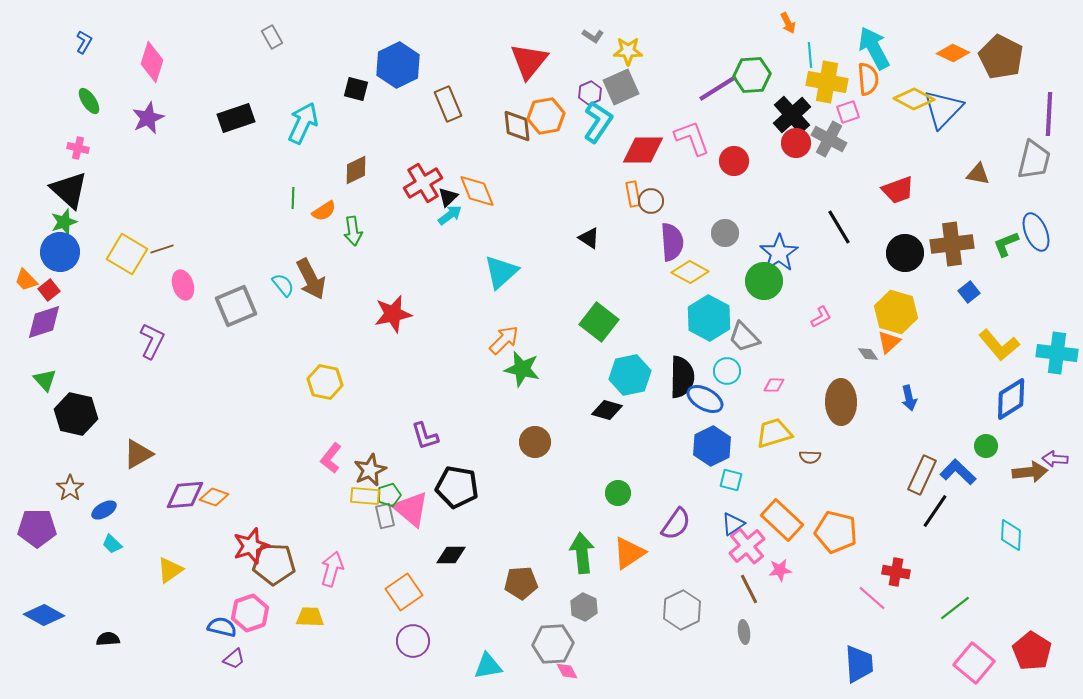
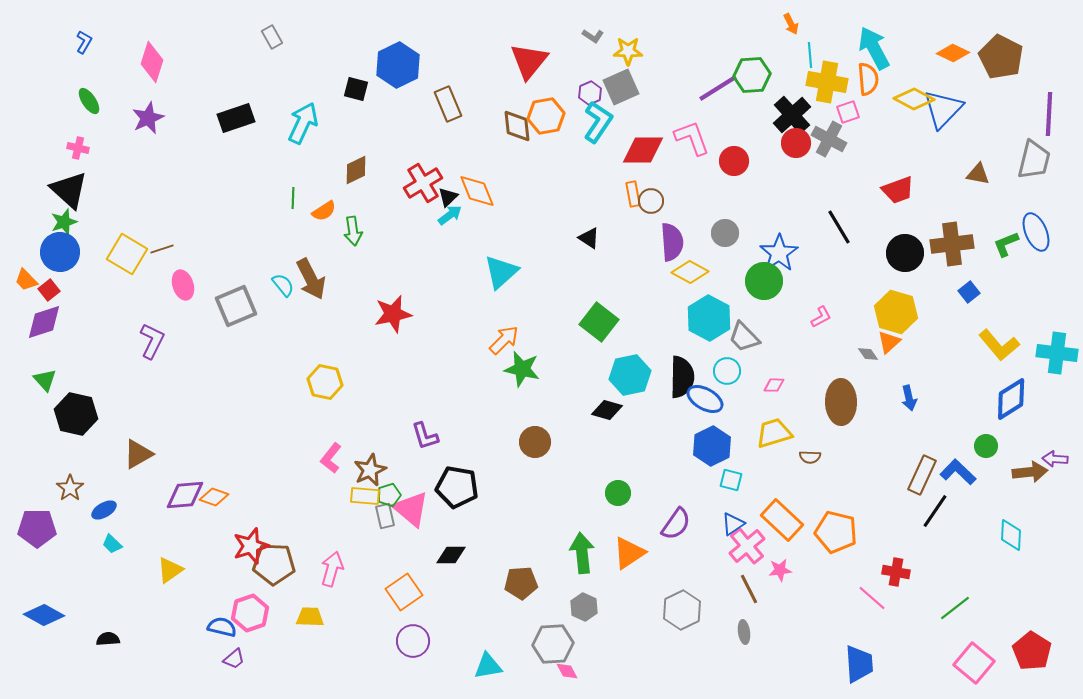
orange arrow at (788, 23): moved 3 px right, 1 px down
